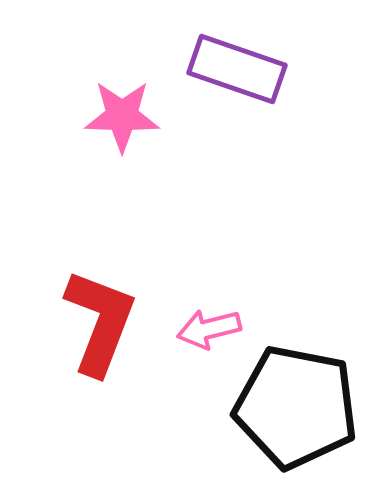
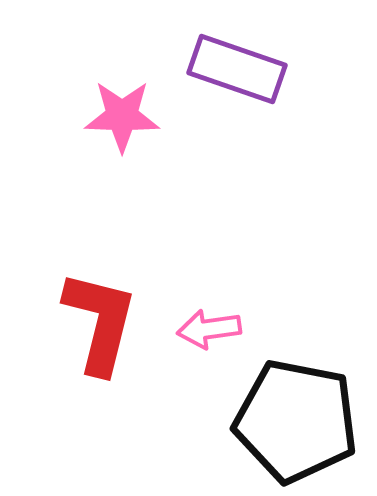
red L-shape: rotated 7 degrees counterclockwise
pink arrow: rotated 6 degrees clockwise
black pentagon: moved 14 px down
